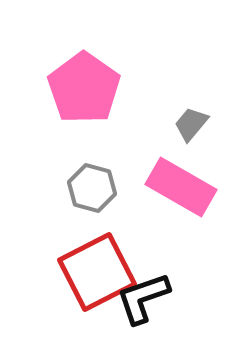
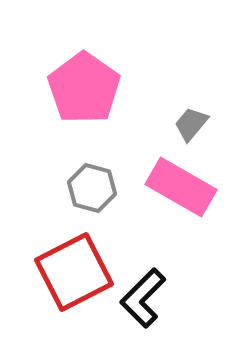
red square: moved 23 px left
black L-shape: rotated 26 degrees counterclockwise
